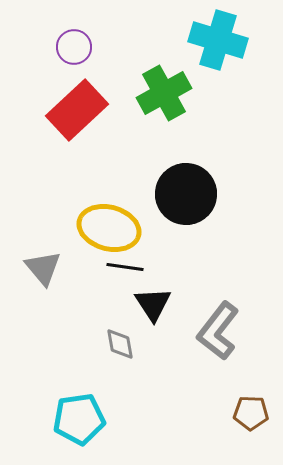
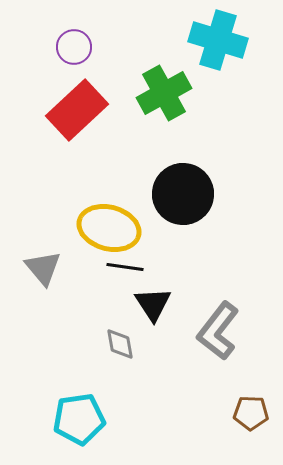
black circle: moved 3 px left
